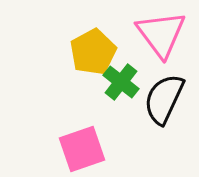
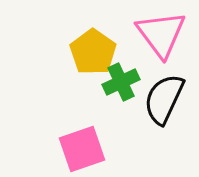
yellow pentagon: rotated 9 degrees counterclockwise
green cross: rotated 27 degrees clockwise
